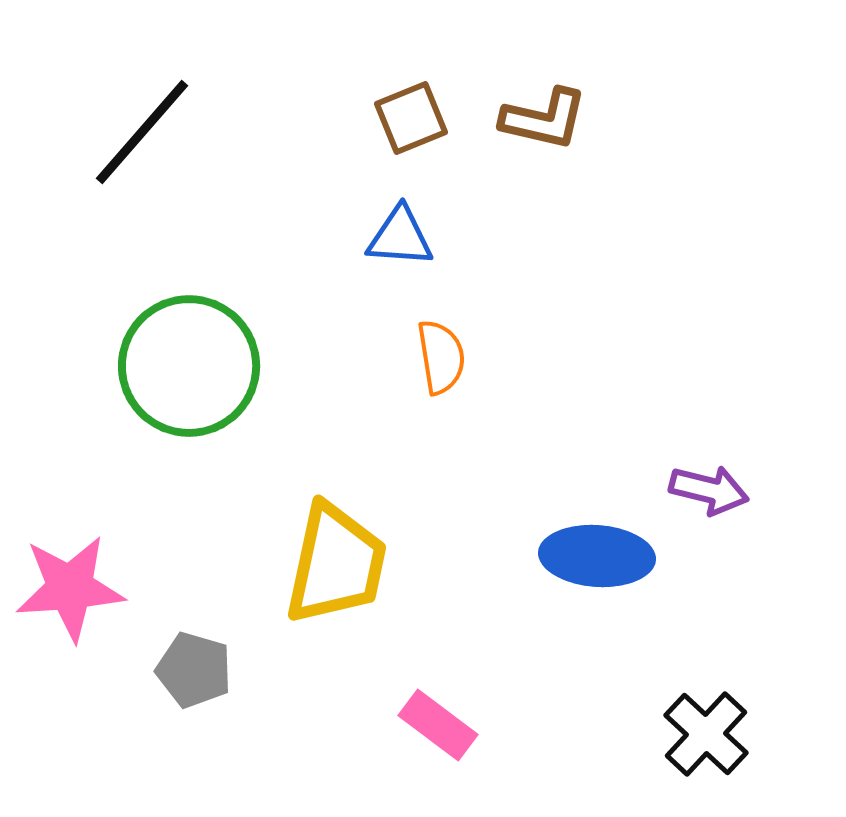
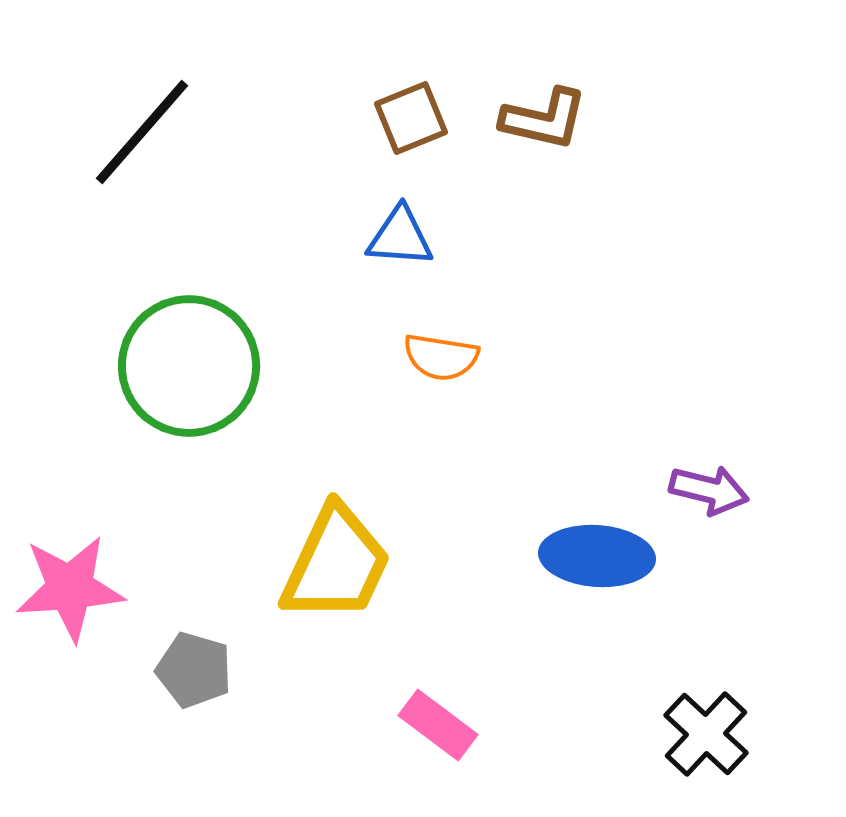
orange semicircle: rotated 108 degrees clockwise
yellow trapezoid: rotated 13 degrees clockwise
